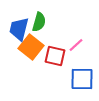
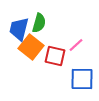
green semicircle: moved 1 px down
